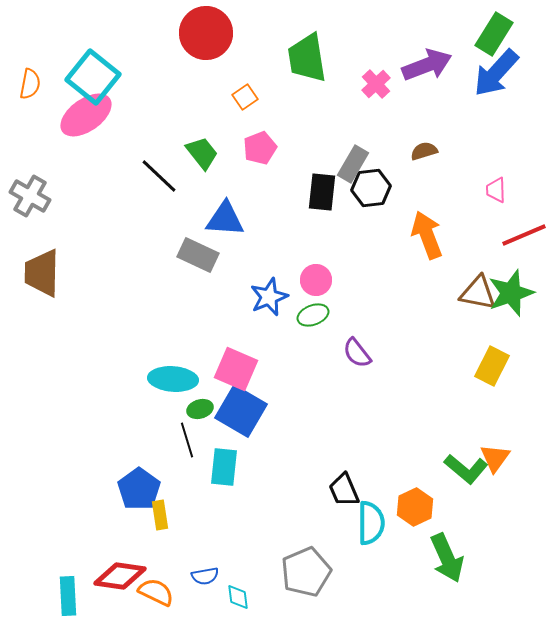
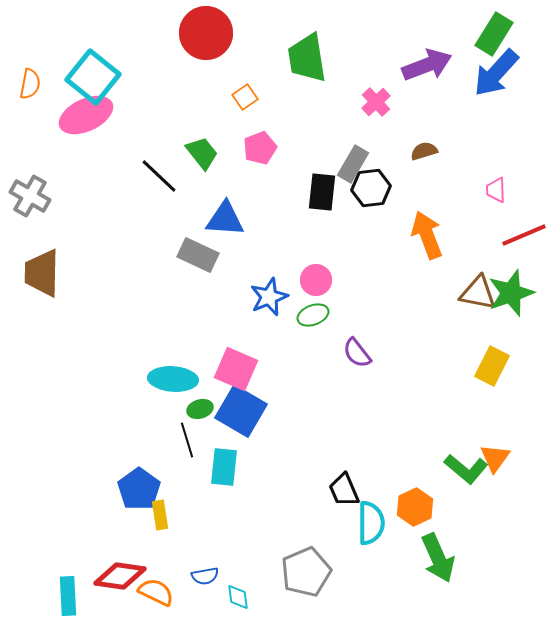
pink cross at (376, 84): moved 18 px down
pink ellipse at (86, 115): rotated 10 degrees clockwise
green arrow at (447, 558): moved 9 px left
